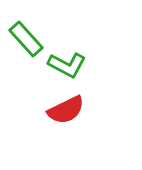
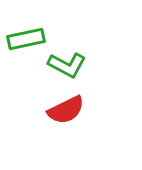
green rectangle: rotated 60 degrees counterclockwise
